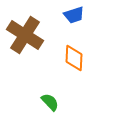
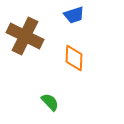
brown cross: moved 1 px down; rotated 6 degrees counterclockwise
